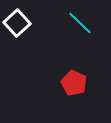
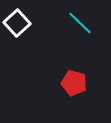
red pentagon: rotated 10 degrees counterclockwise
